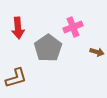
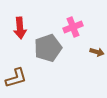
red arrow: moved 2 px right
gray pentagon: rotated 16 degrees clockwise
